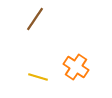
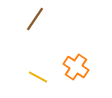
yellow line: rotated 12 degrees clockwise
